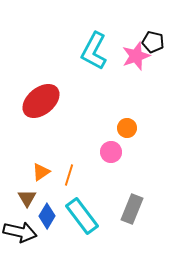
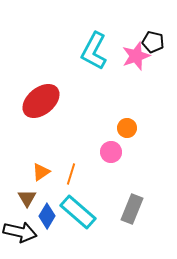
orange line: moved 2 px right, 1 px up
cyan rectangle: moved 4 px left, 4 px up; rotated 12 degrees counterclockwise
